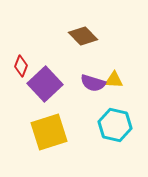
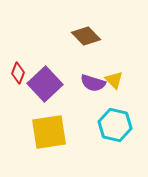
brown diamond: moved 3 px right
red diamond: moved 3 px left, 7 px down
yellow triangle: rotated 42 degrees clockwise
yellow square: rotated 9 degrees clockwise
